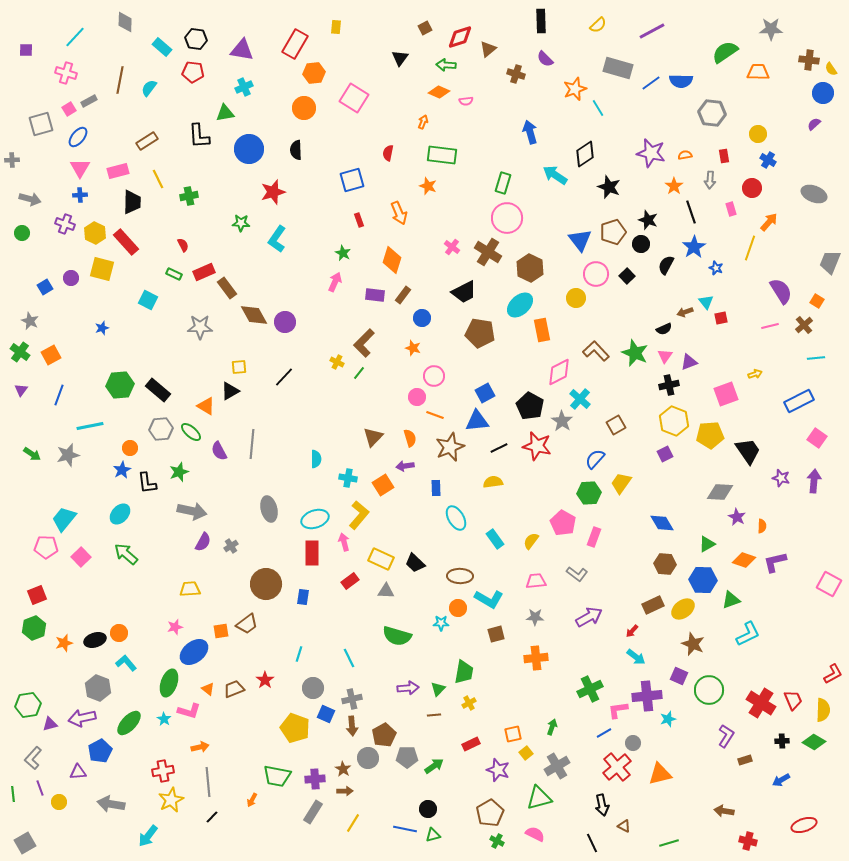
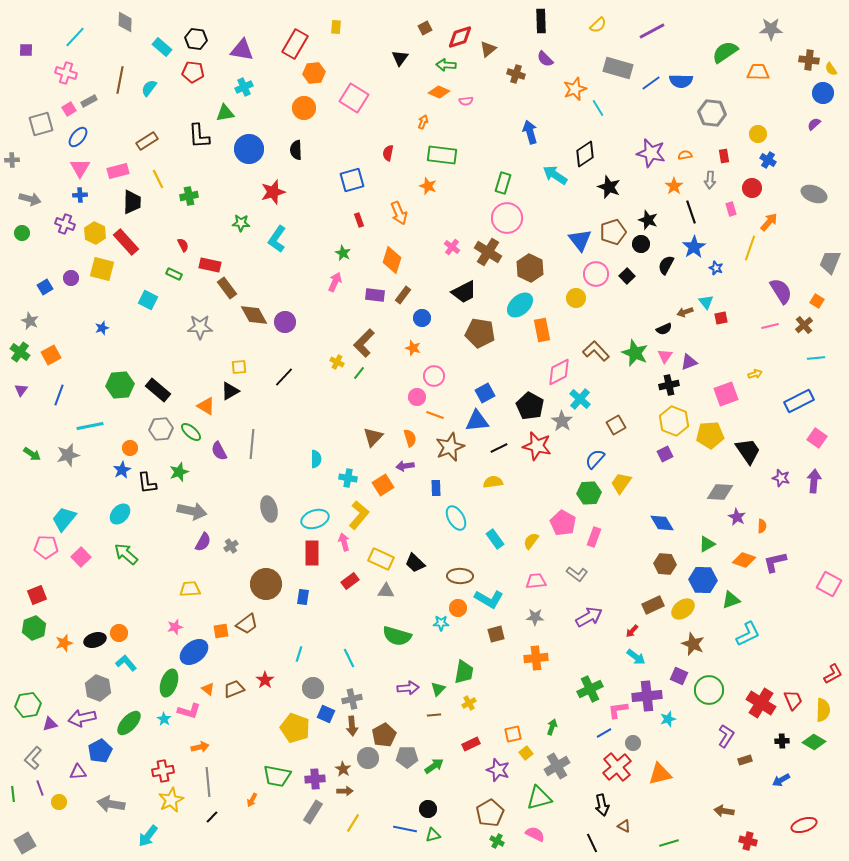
red rectangle at (204, 272): moved 6 px right, 7 px up; rotated 35 degrees clockwise
